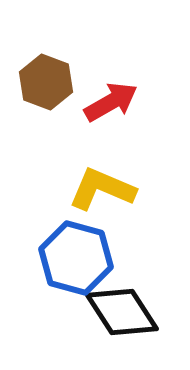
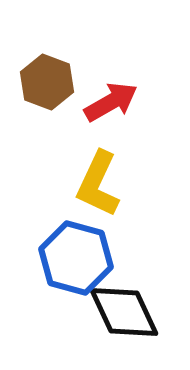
brown hexagon: moved 1 px right
yellow L-shape: moved 4 px left, 5 px up; rotated 88 degrees counterclockwise
black diamond: moved 2 px right; rotated 8 degrees clockwise
